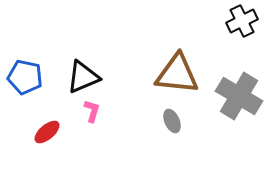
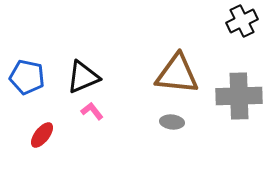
blue pentagon: moved 2 px right
gray cross: rotated 33 degrees counterclockwise
pink L-shape: rotated 55 degrees counterclockwise
gray ellipse: moved 1 px down; rotated 60 degrees counterclockwise
red ellipse: moved 5 px left, 3 px down; rotated 12 degrees counterclockwise
